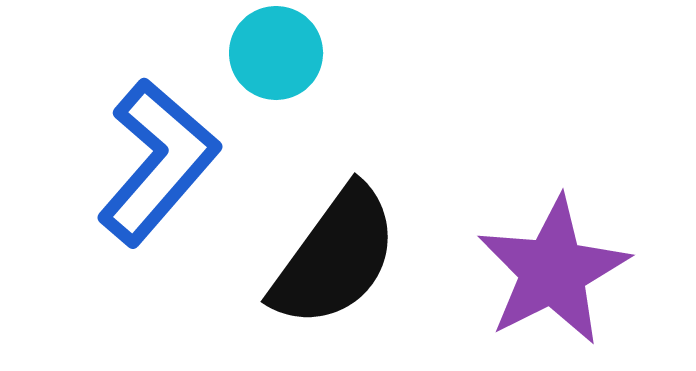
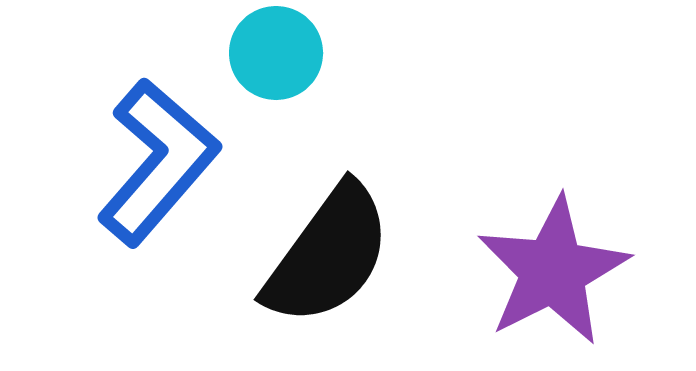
black semicircle: moved 7 px left, 2 px up
